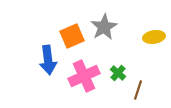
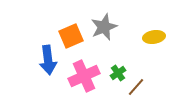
gray star: rotated 8 degrees clockwise
orange square: moved 1 px left
green cross: rotated 14 degrees clockwise
brown line: moved 2 px left, 3 px up; rotated 24 degrees clockwise
